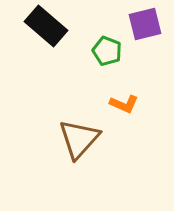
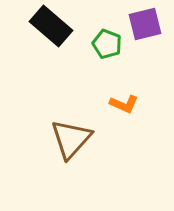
black rectangle: moved 5 px right
green pentagon: moved 7 px up
brown triangle: moved 8 px left
